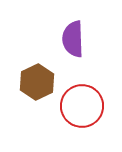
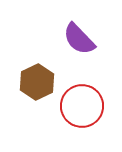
purple semicircle: moved 6 px right; rotated 42 degrees counterclockwise
